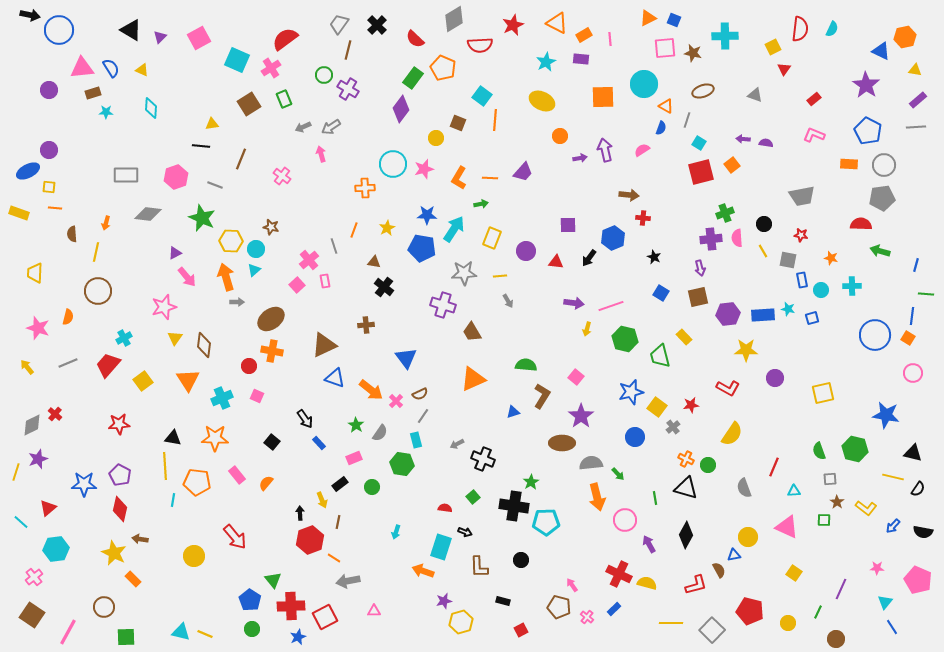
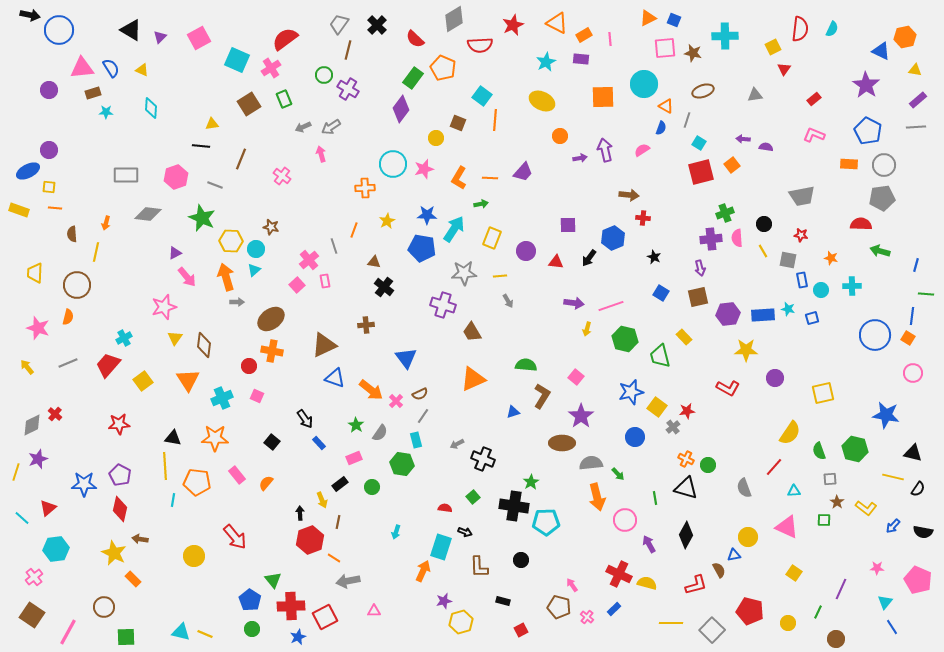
gray triangle at (755, 95): rotated 28 degrees counterclockwise
purple semicircle at (766, 143): moved 4 px down
yellow rectangle at (19, 213): moved 3 px up
yellow star at (387, 228): moved 7 px up
brown circle at (98, 291): moved 21 px left, 6 px up
red star at (691, 405): moved 4 px left, 6 px down
yellow semicircle at (732, 434): moved 58 px right, 1 px up
red line at (774, 467): rotated 18 degrees clockwise
cyan line at (21, 522): moved 1 px right, 4 px up
orange arrow at (423, 571): rotated 95 degrees clockwise
